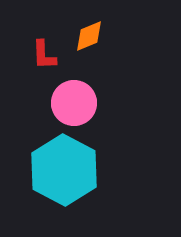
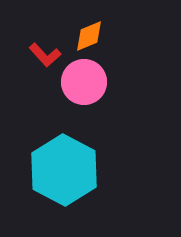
red L-shape: moved 1 px right; rotated 40 degrees counterclockwise
pink circle: moved 10 px right, 21 px up
